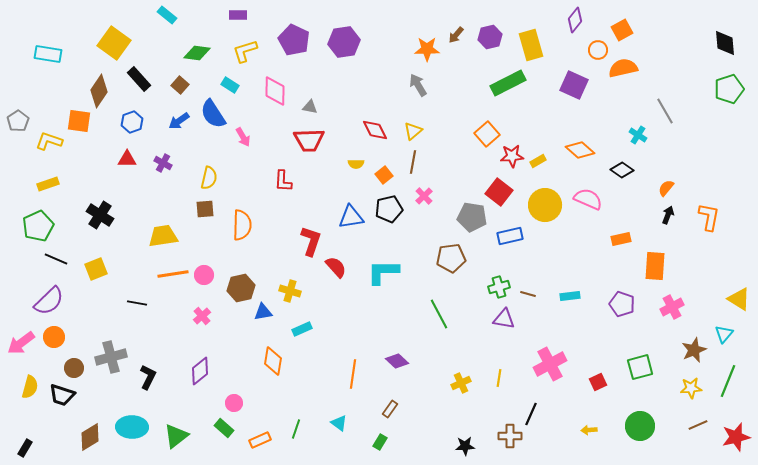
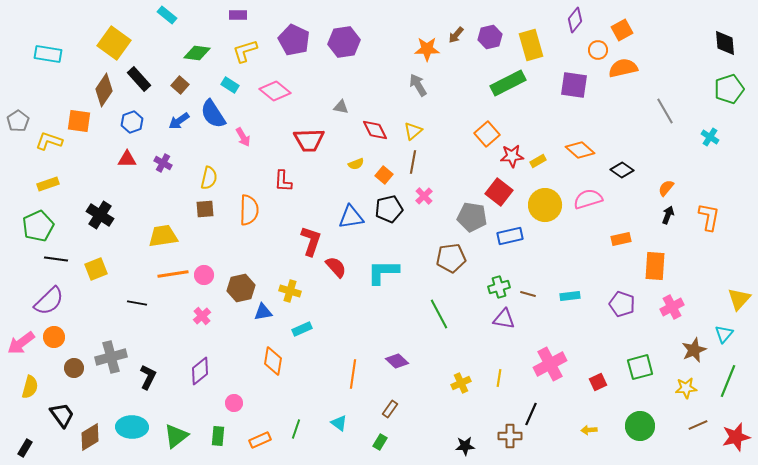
purple square at (574, 85): rotated 16 degrees counterclockwise
brown diamond at (99, 91): moved 5 px right, 1 px up
pink diamond at (275, 91): rotated 52 degrees counterclockwise
gray triangle at (310, 107): moved 31 px right
cyan cross at (638, 135): moved 72 px right, 2 px down
yellow semicircle at (356, 164): rotated 21 degrees counterclockwise
orange square at (384, 175): rotated 12 degrees counterclockwise
pink semicircle at (588, 199): rotated 40 degrees counterclockwise
orange semicircle at (242, 225): moved 7 px right, 15 px up
black line at (56, 259): rotated 15 degrees counterclockwise
yellow triangle at (739, 299): rotated 40 degrees clockwise
yellow star at (691, 388): moved 5 px left
black trapezoid at (62, 395): moved 20 px down; rotated 144 degrees counterclockwise
green rectangle at (224, 428): moved 6 px left, 8 px down; rotated 54 degrees clockwise
